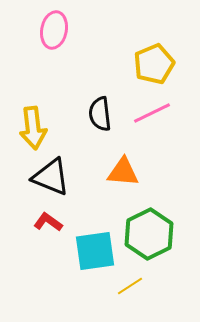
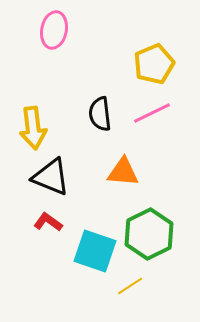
cyan square: rotated 27 degrees clockwise
